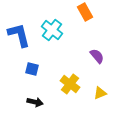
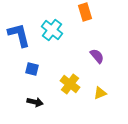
orange rectangle: rotated 12 degrees clockwise
